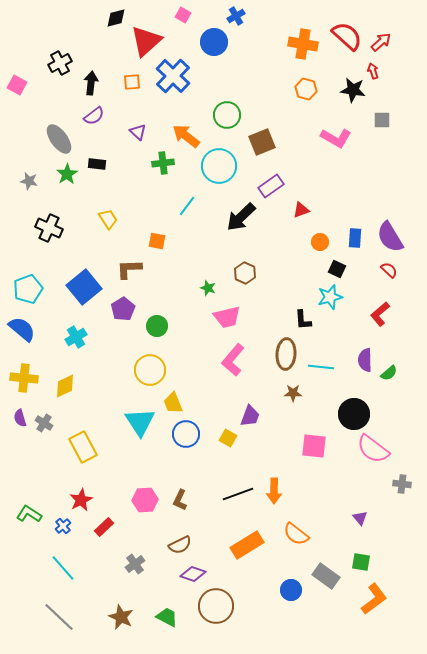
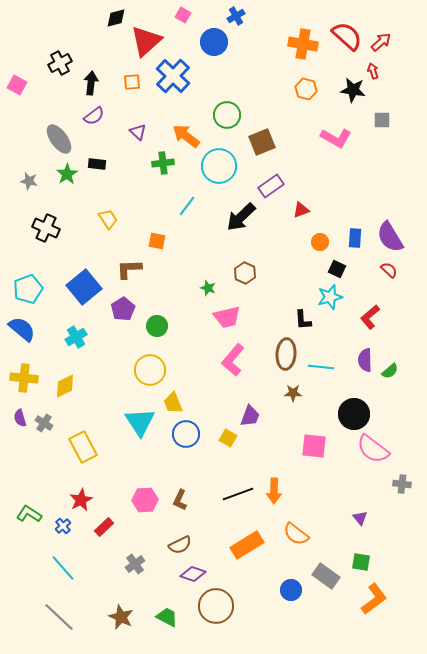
black cross at (49, 228): moved 3 px left
red L-shape at (380, 314): moved 10 px left, 3 px down
green semicircle at (389, 373): moved 1 px right, 2 px up
